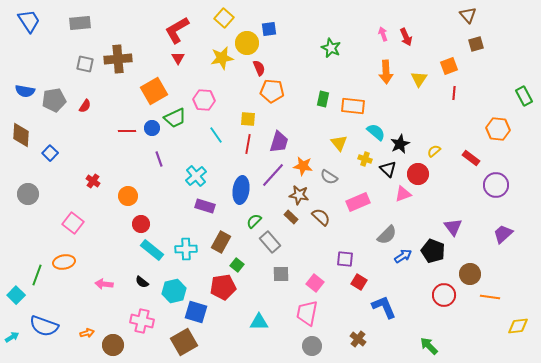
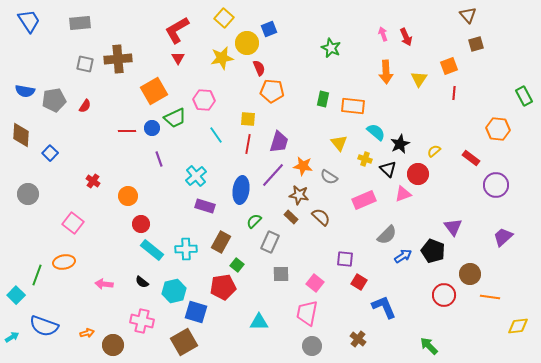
blue square at (269, 29): rotated 14 degrees counterclockwise
pink rectangle at (358, 202): moved 6 px right, 2 px up
purple trapezoid at (503, 234): moved 3 px down
gray rectangle at (270, 242): rotated 65 degrees clockwise
